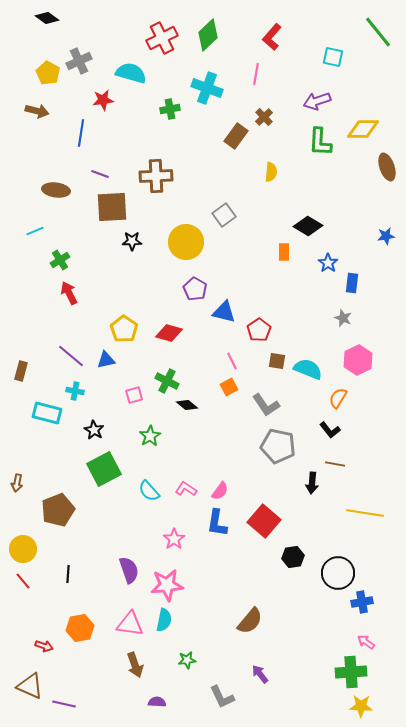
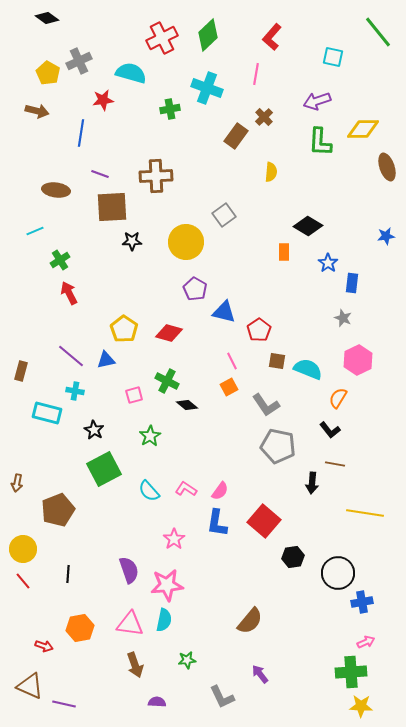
pink arrow at (366, 642): rotated 120 degrees clockwise
